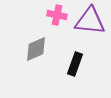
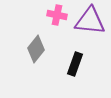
gray diamond: rotated 28 degrees counterclockwise
